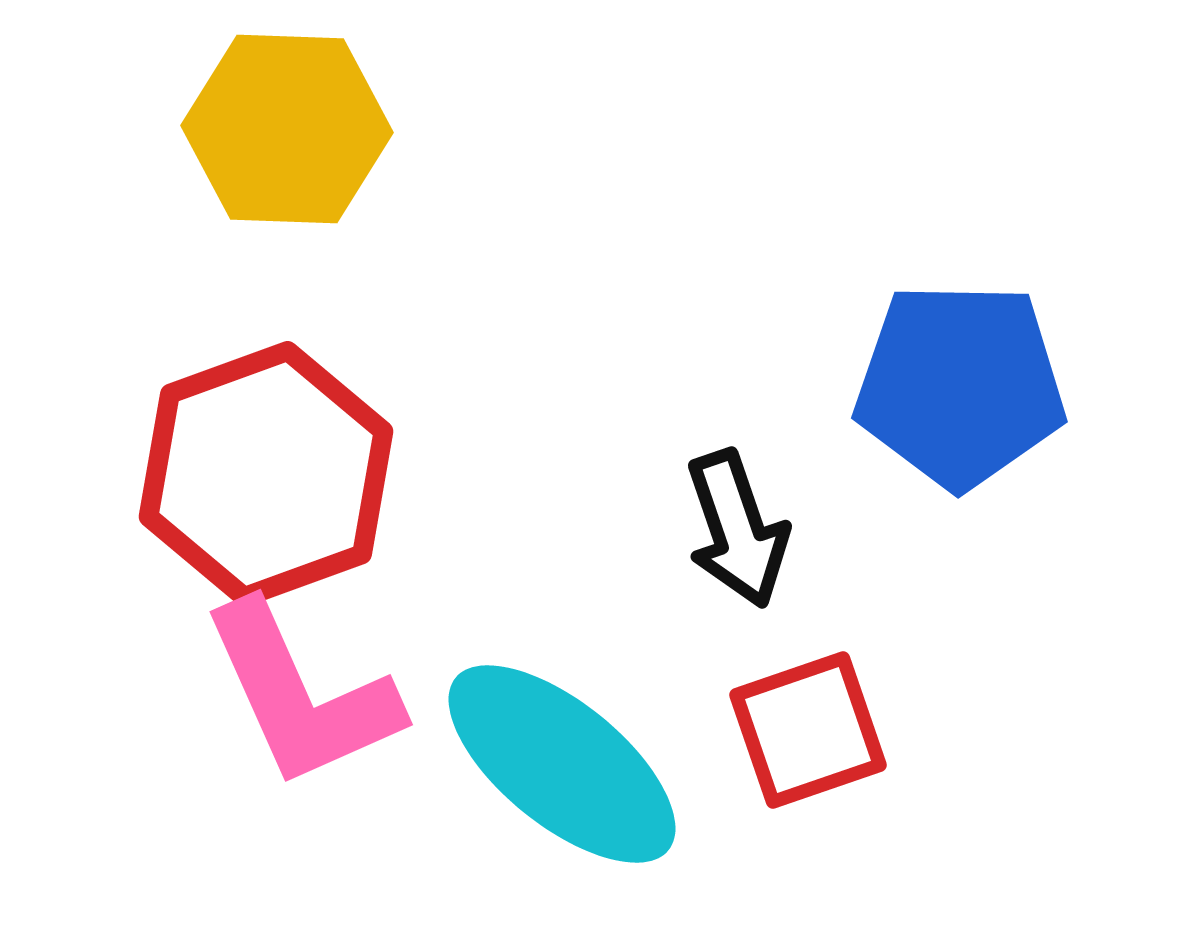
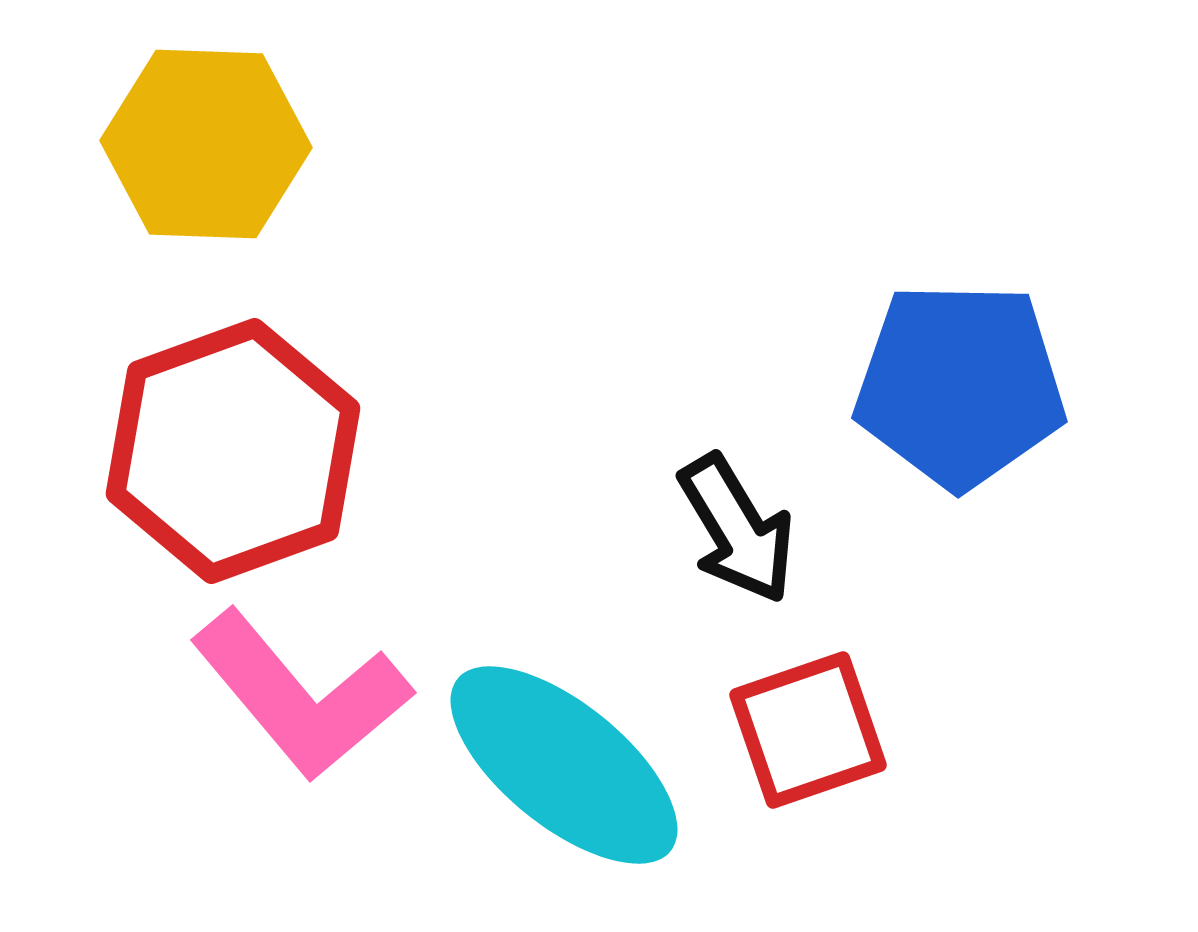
yellow hexagon: moved 81 px left, 15 px down
red hexagon: moved 33 px left, 23 px up
black arrow: rotated 12 degrees counterclockwise
pink L-shape: rotated 16 degrees counterclockwise
cyan ellipse: moved 2 px right, 1 px down
